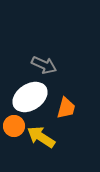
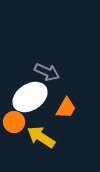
gray arrow: moved 3 px right, 7 px down
orange trapezoid: rotated 15 degrees clockwise
orange circle: moved 4 px up
